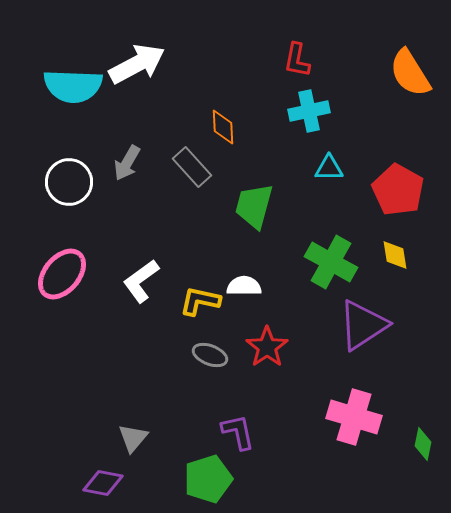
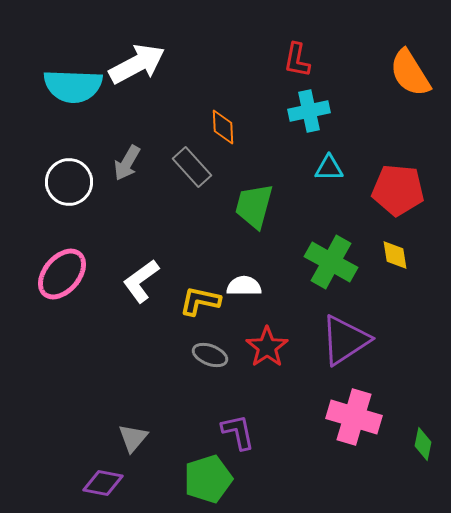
red pentagon: rotated 24 degrees counterclockwise
purple triangle: moved 18 px left, 15 px down
